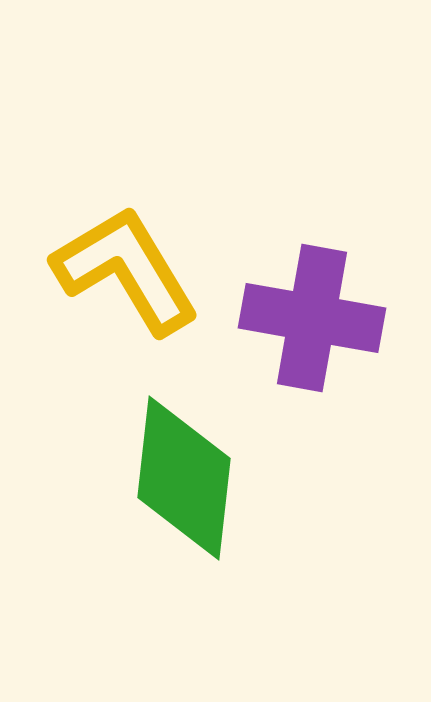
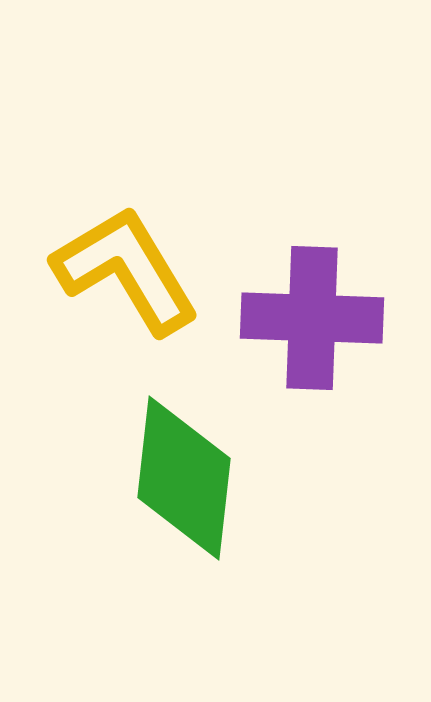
purple cross: rotated 8 degrees counterclockwise
